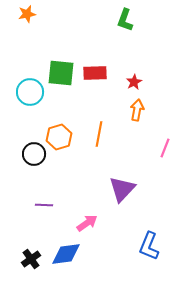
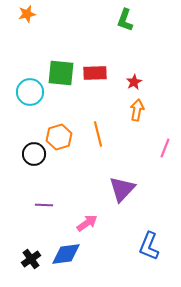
orange line: moved 1 px left; rotated 25 degrees counterclockwise
